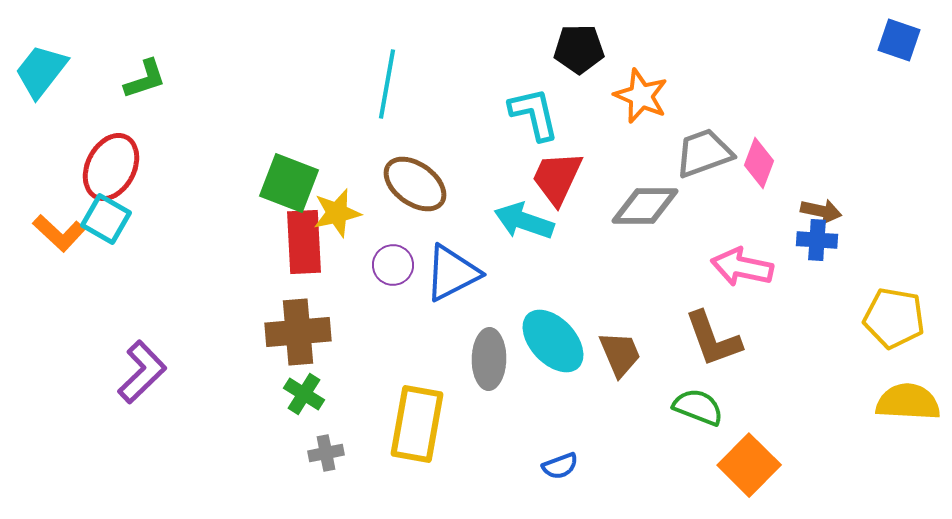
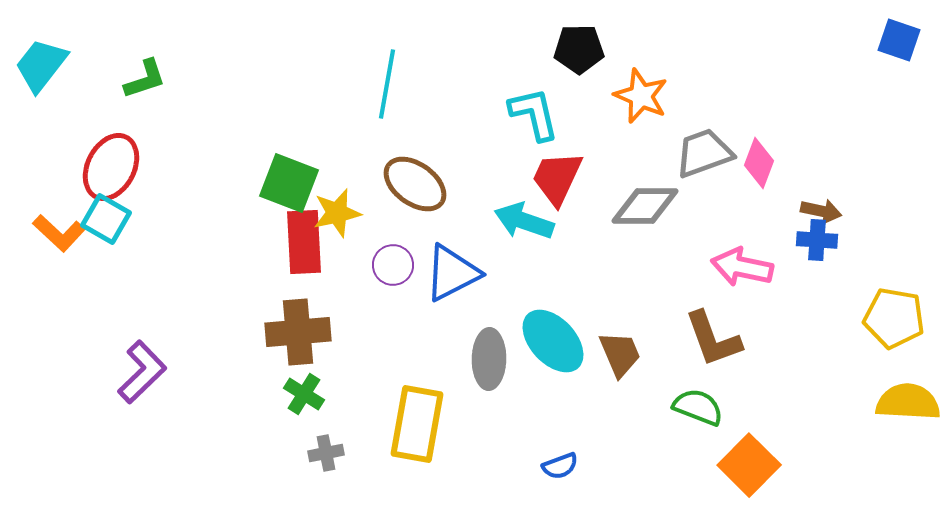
cyan trapezoid: moved 6 px up
